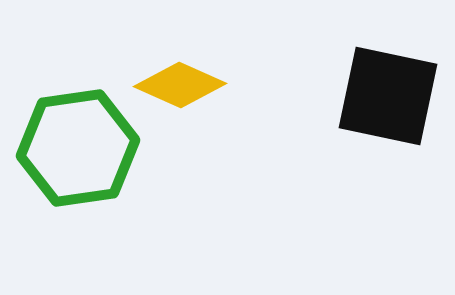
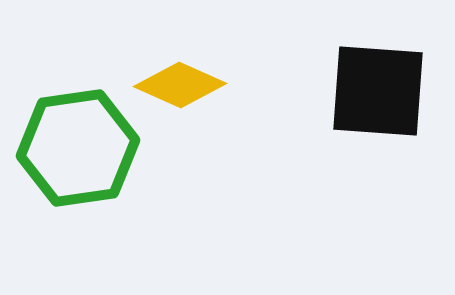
black square: moved 10 px left, 5 px up; rotated 8 degrees counterclockwise
